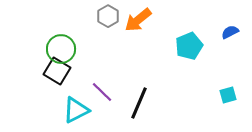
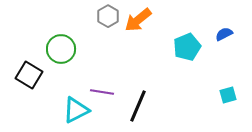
blue semicircle: moved 6 px left, 2 px down
cyan pentagon: moved 2 px left, 1 px down
black square: moved 28 px left, 4 px down
purple line: rotated 35 degrees counterclockwise
black line: moved 1 px left, 3 px down
